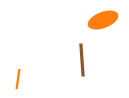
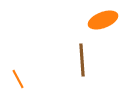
orange line: rotated 36 degrees counterclockwise
